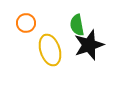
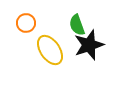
green semicircle: rotated 10 degrees counterclockwise
yellow ellipse: rotated 16 degrees counterclockwise
